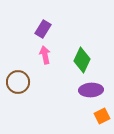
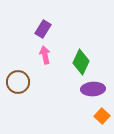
green diamond: moved 1 px left, 2 px down
purple ellipse: moved 2 px right, 1 px up
orange square: rotated 21 degrees counterclockwise
